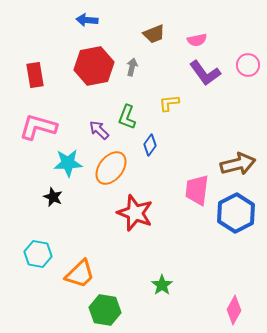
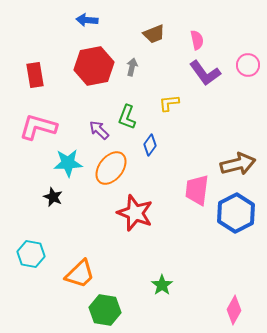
pink semicircle: rotated 90 degrees counterclockwise
cyan hexagon: moved 7 px left
